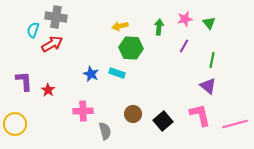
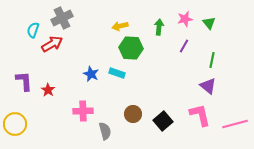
gray cross: moved 6 px right, 1 px down; rotated 35 degrees counterclockwise
